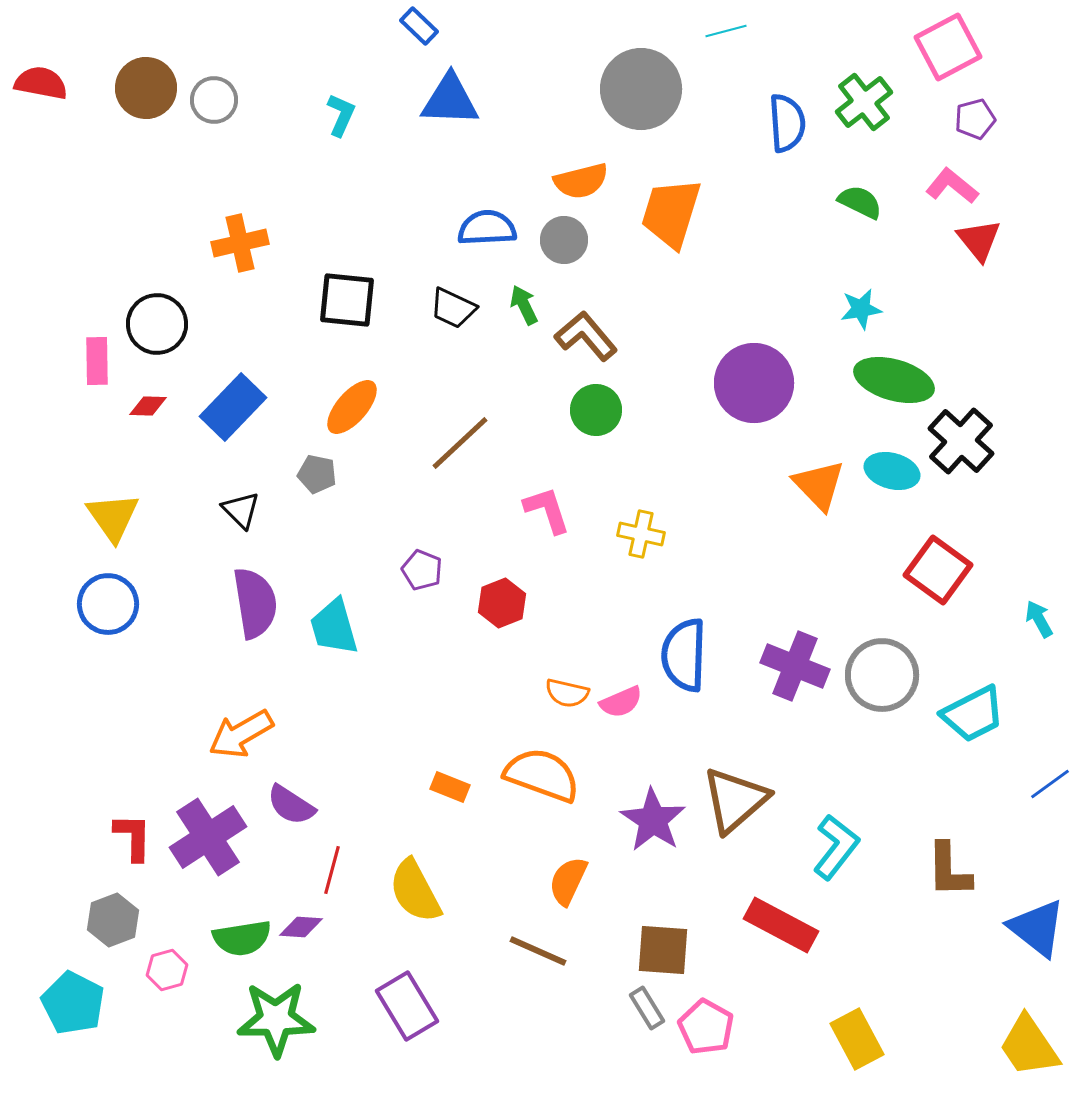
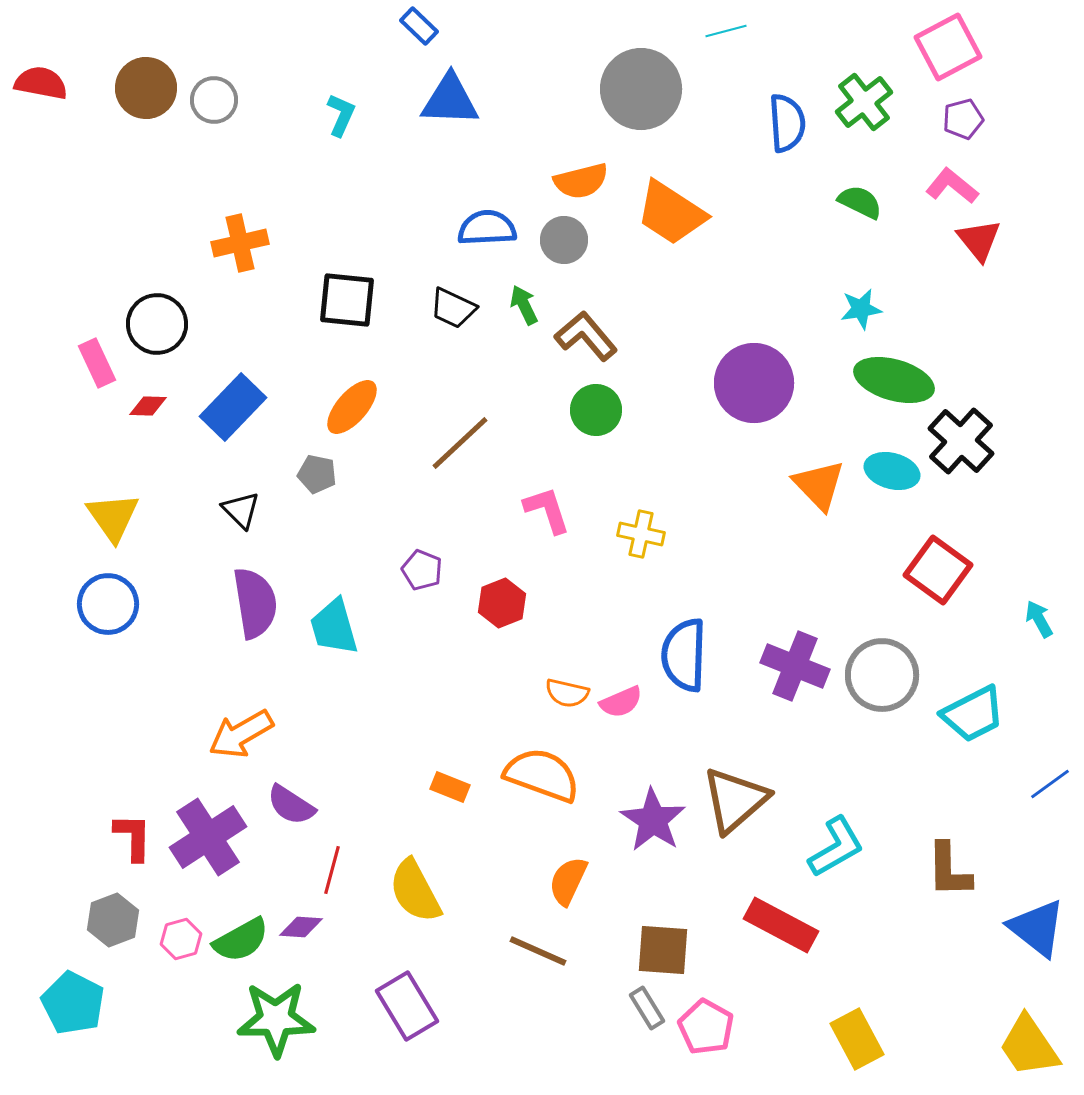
purple pentagon at (975, 119): moved 12 px left
orange trapezoid at (671, 213): rotated 74 degrees counterclockwise
pink rectangle at (97, 361): moved 2 px down; rotated 24 degrees counterclockwise
cyan L-shape at (836, 847): rotated 22 degrees clockwise
green semicircle at (242, 938): moved 1 px left, 2 px down; rotated 20 degrees counterclockwise
pink hexagon at (167, 970): moved 14 px right, 31 px up
